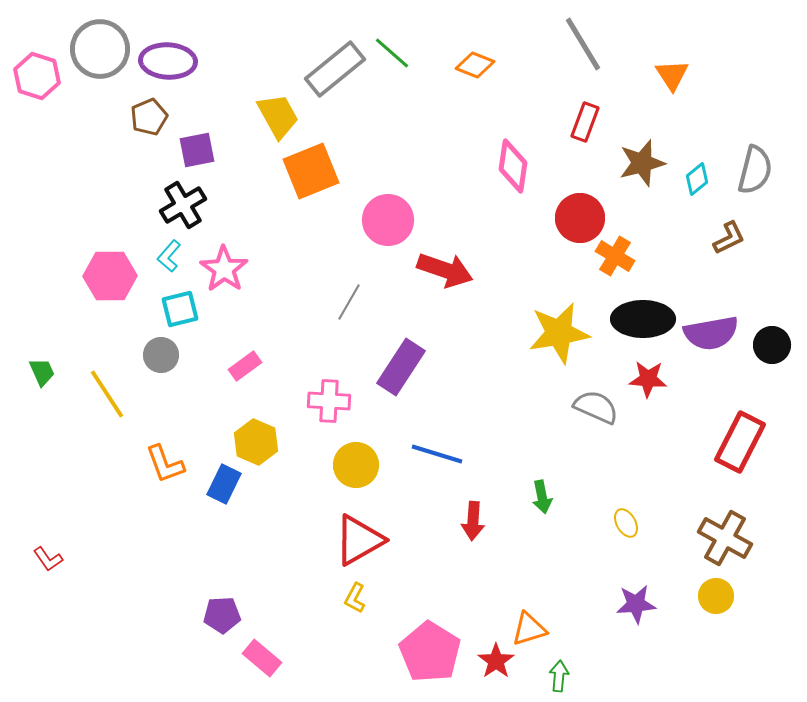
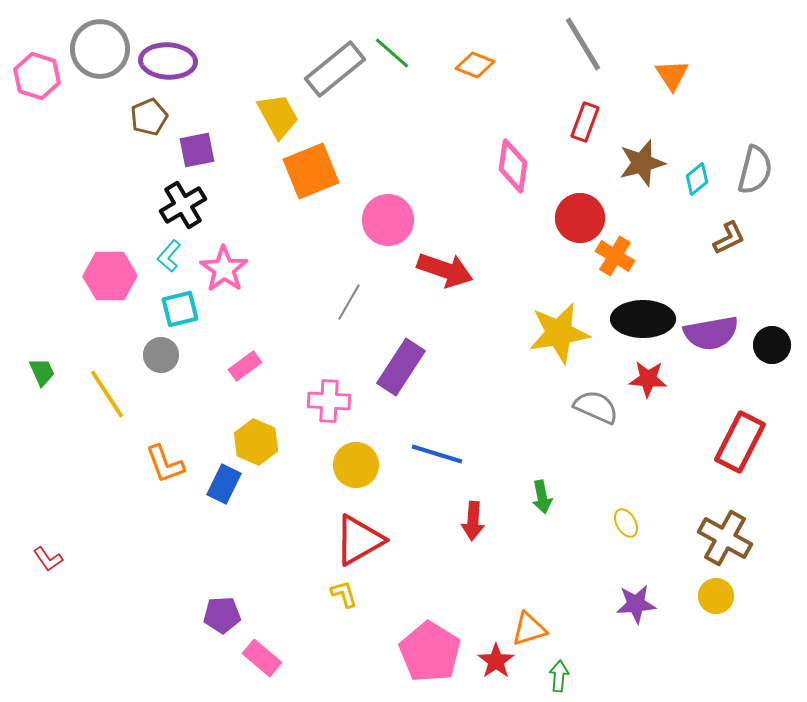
yellow L-shape at (355, 598): moved 11 px left, 4 px up; rotated 136 degrees clockwise
